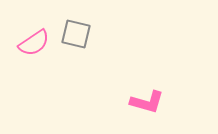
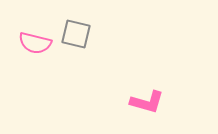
pink semicircle: moved 1 px right; rotated 48 degrees clockwise
